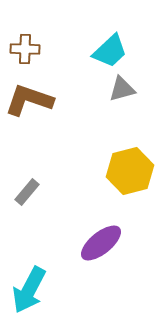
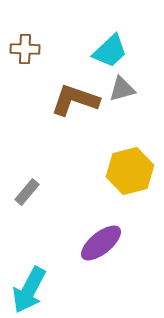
brown L-shape: moved 46 px right
